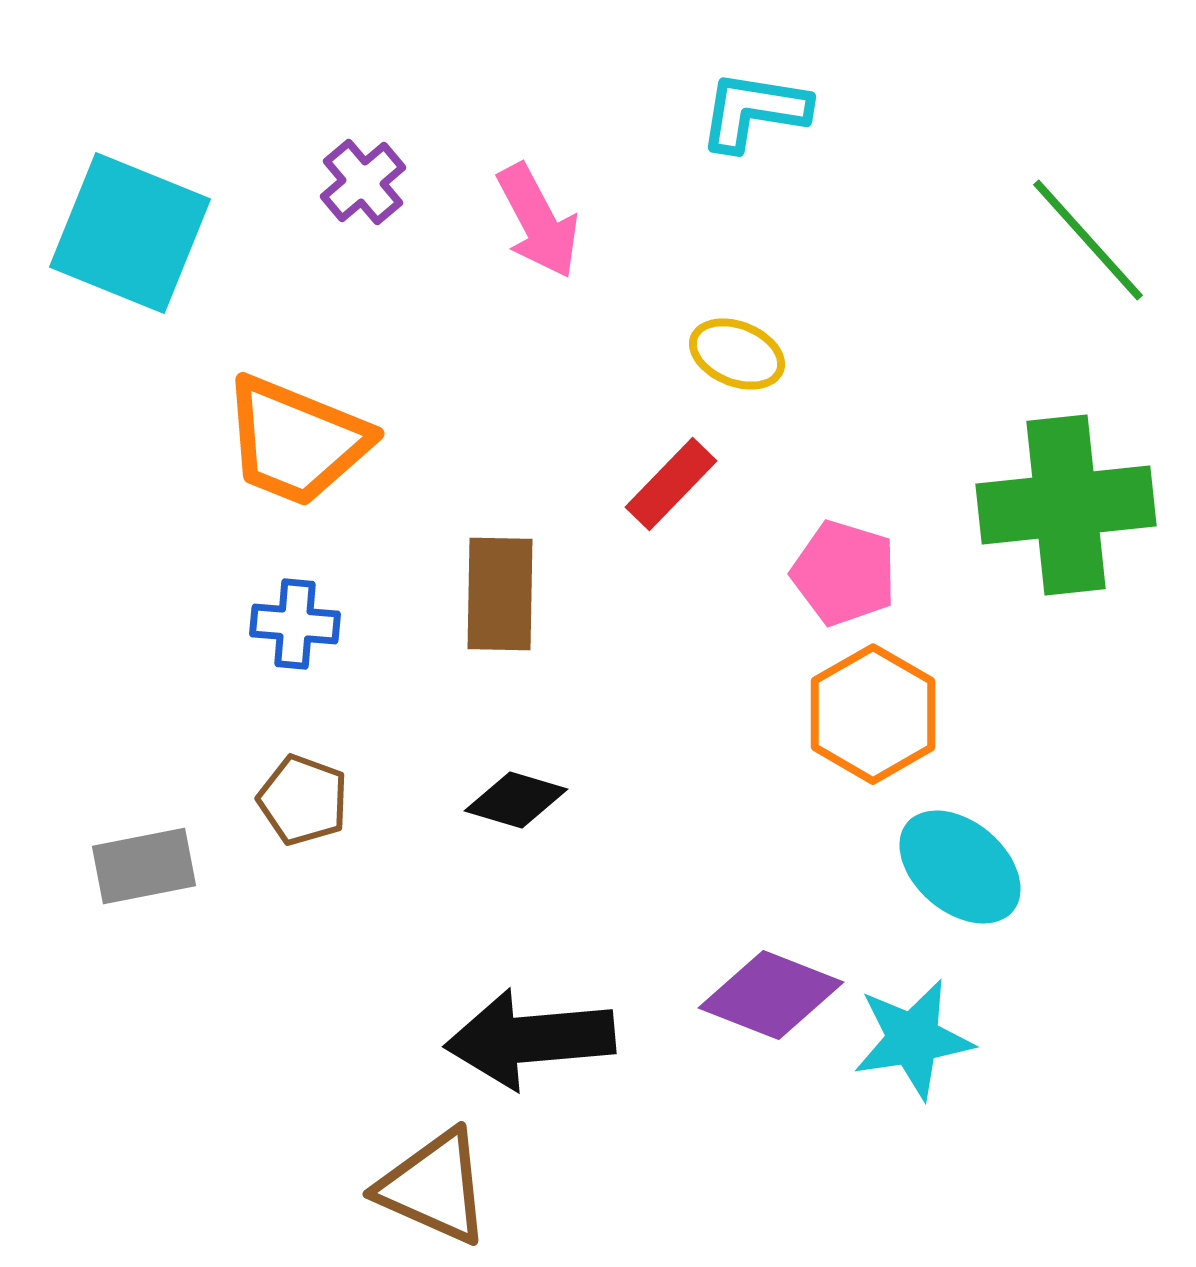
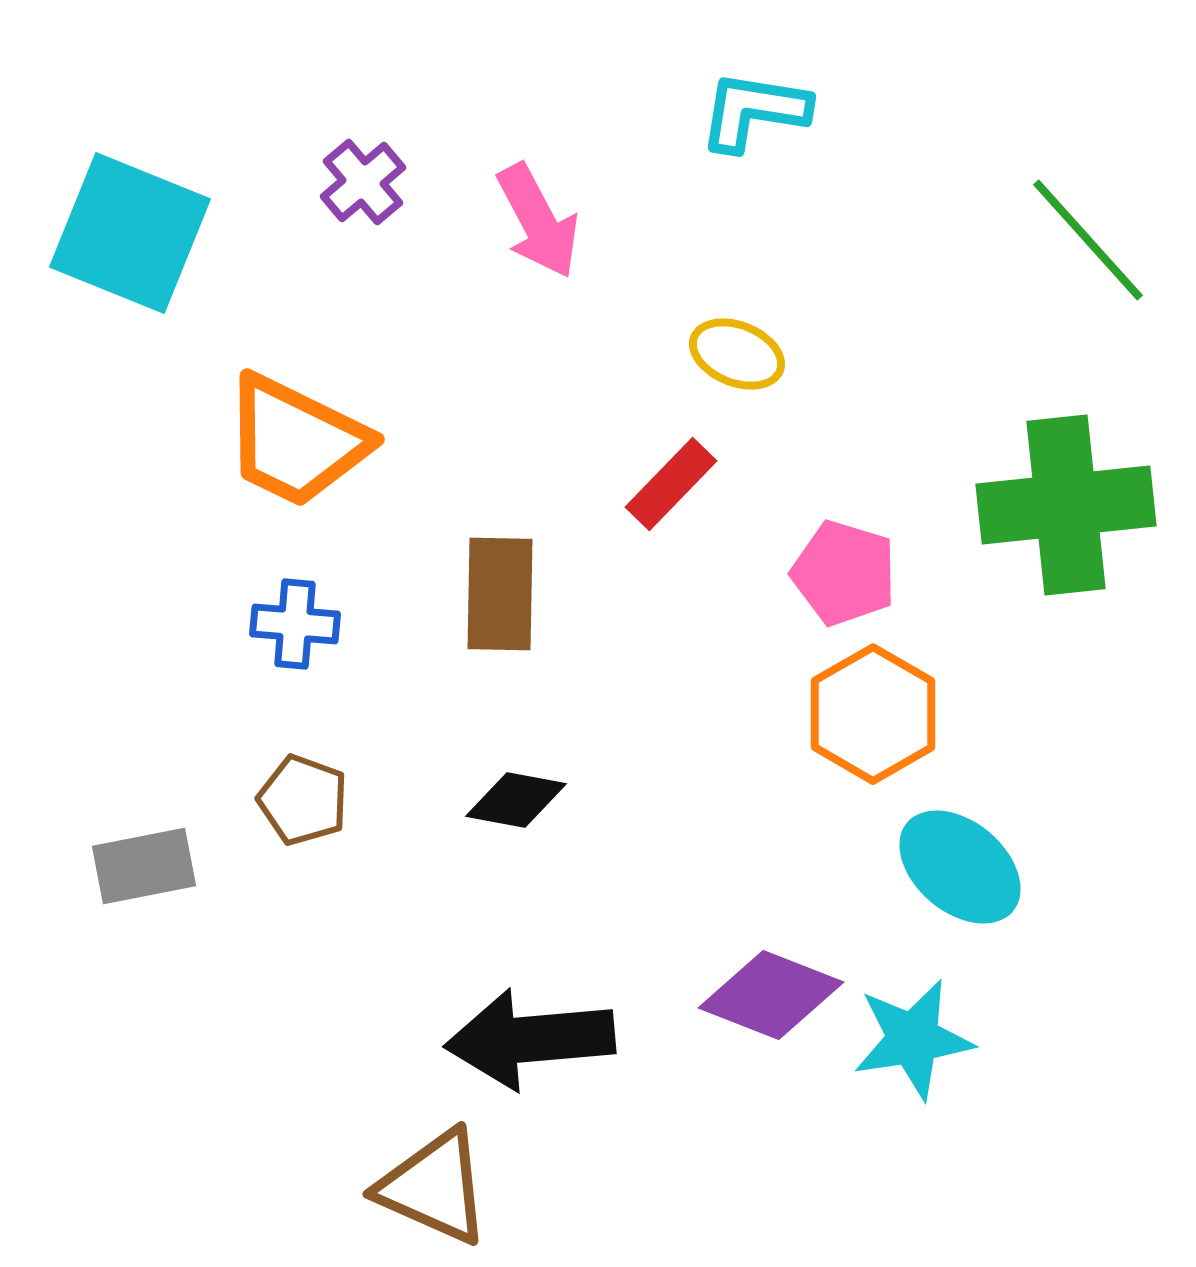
orange trapezoid: rotated 4 degrees clockwise
black diamond: rotated 6 degrees counterclockwise
